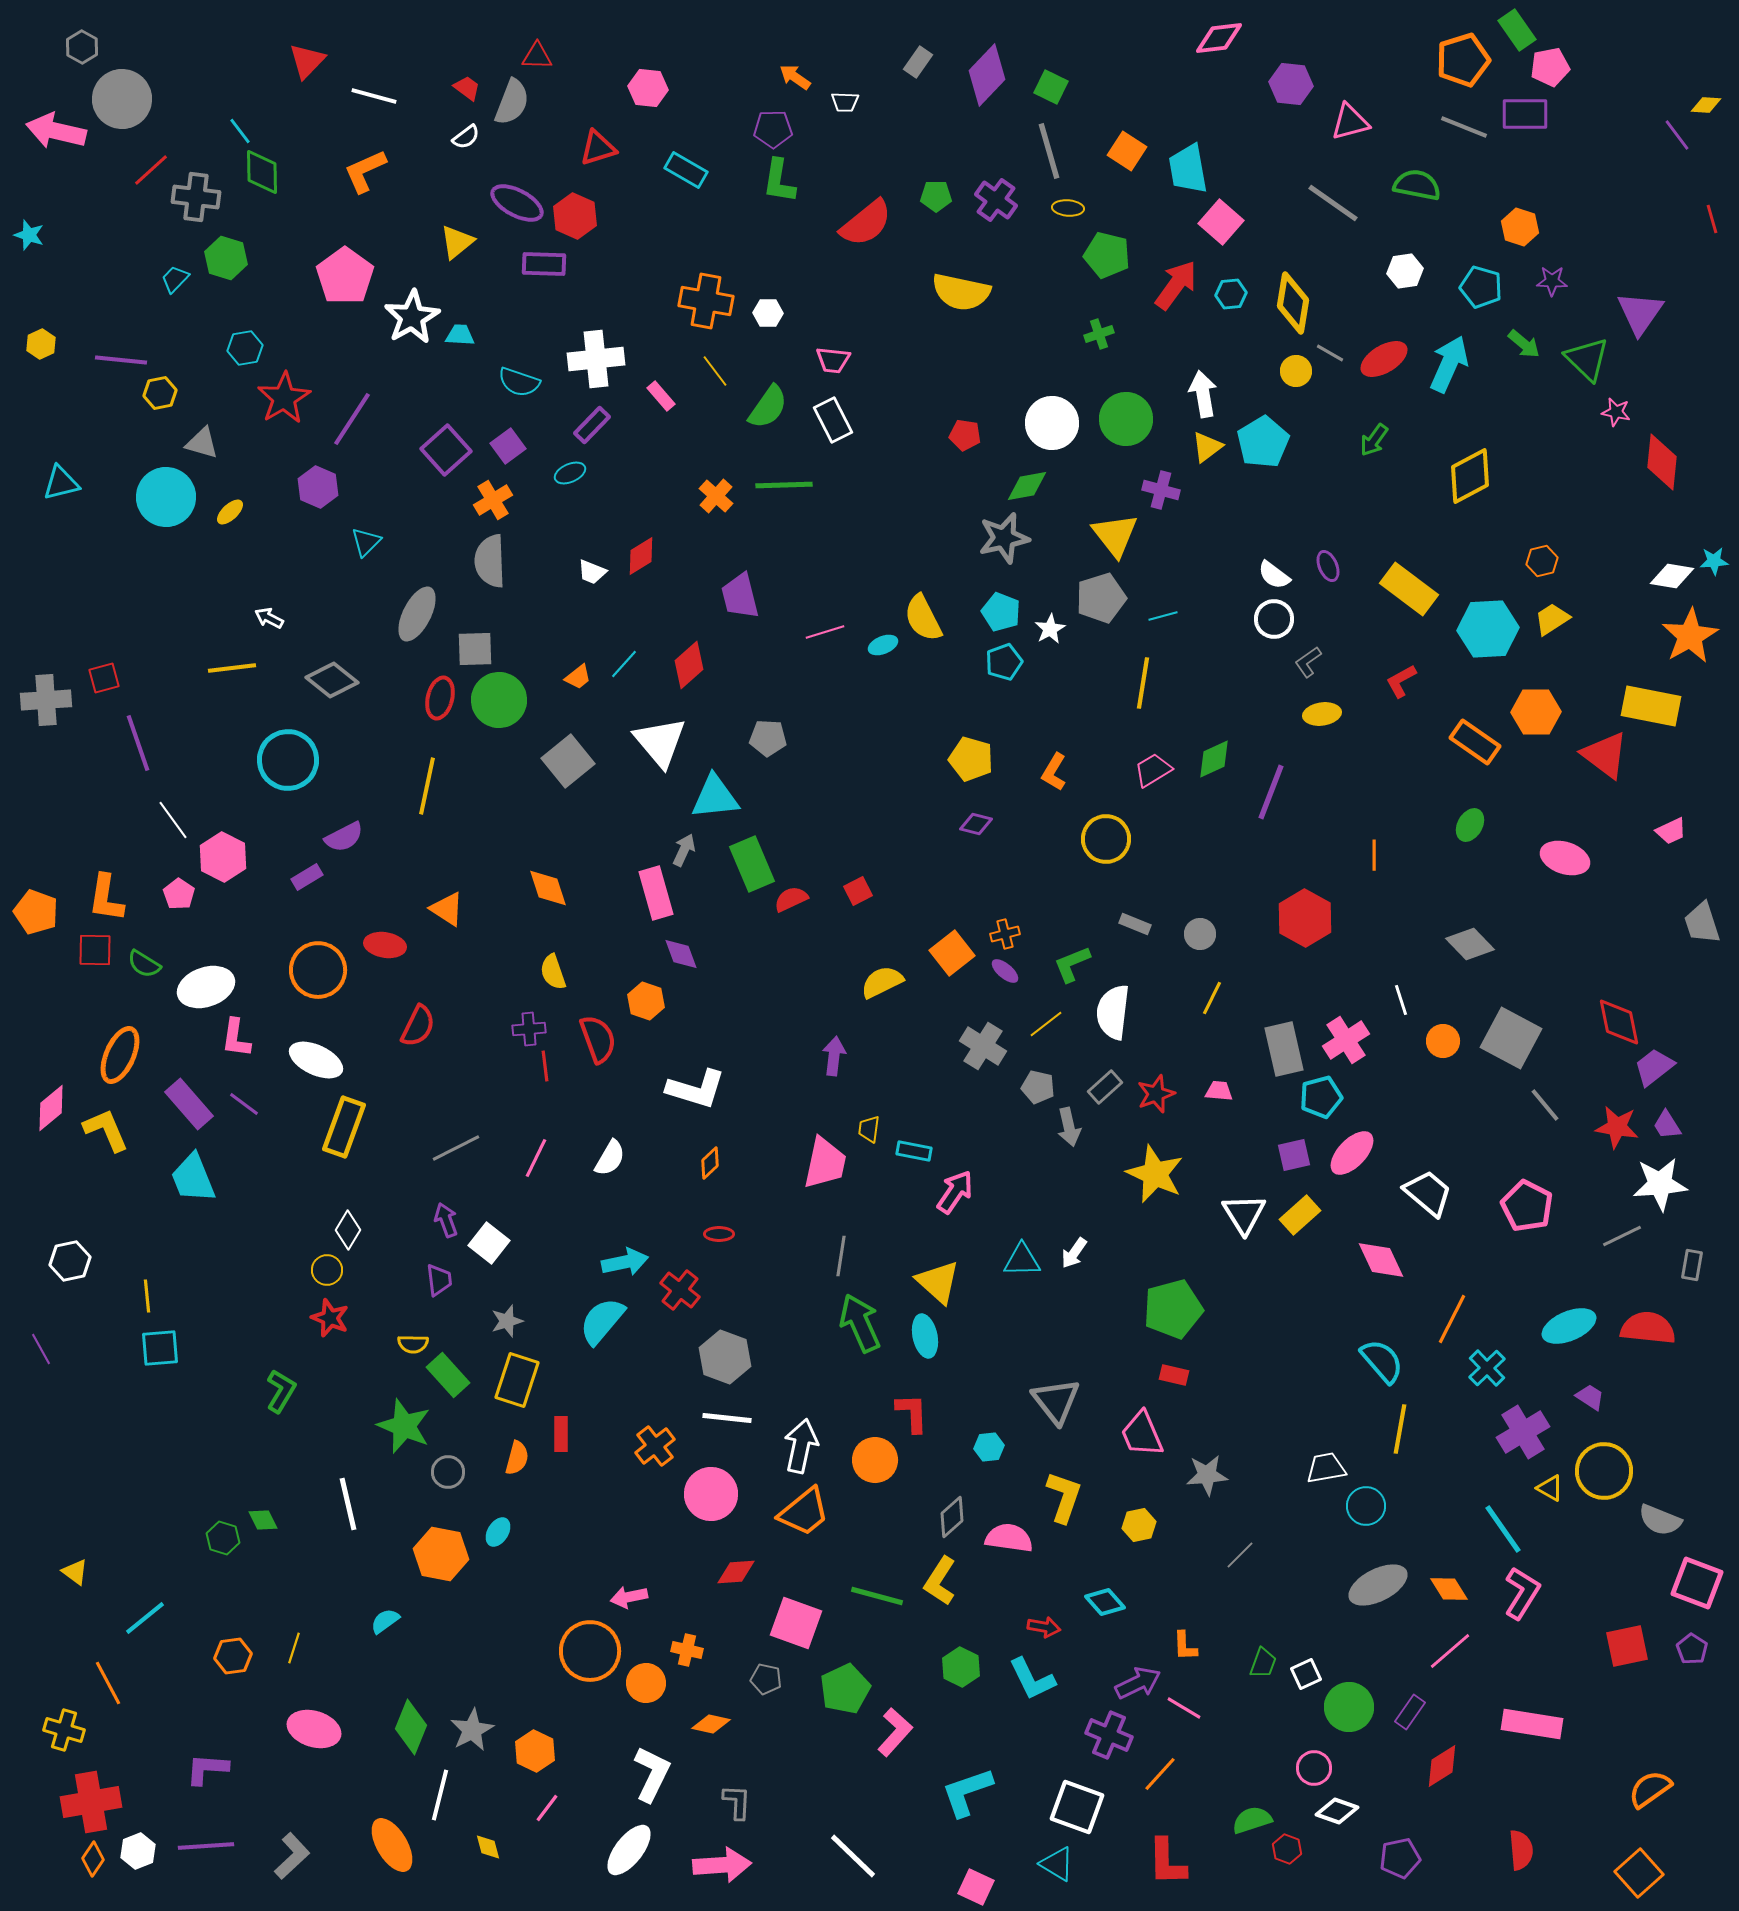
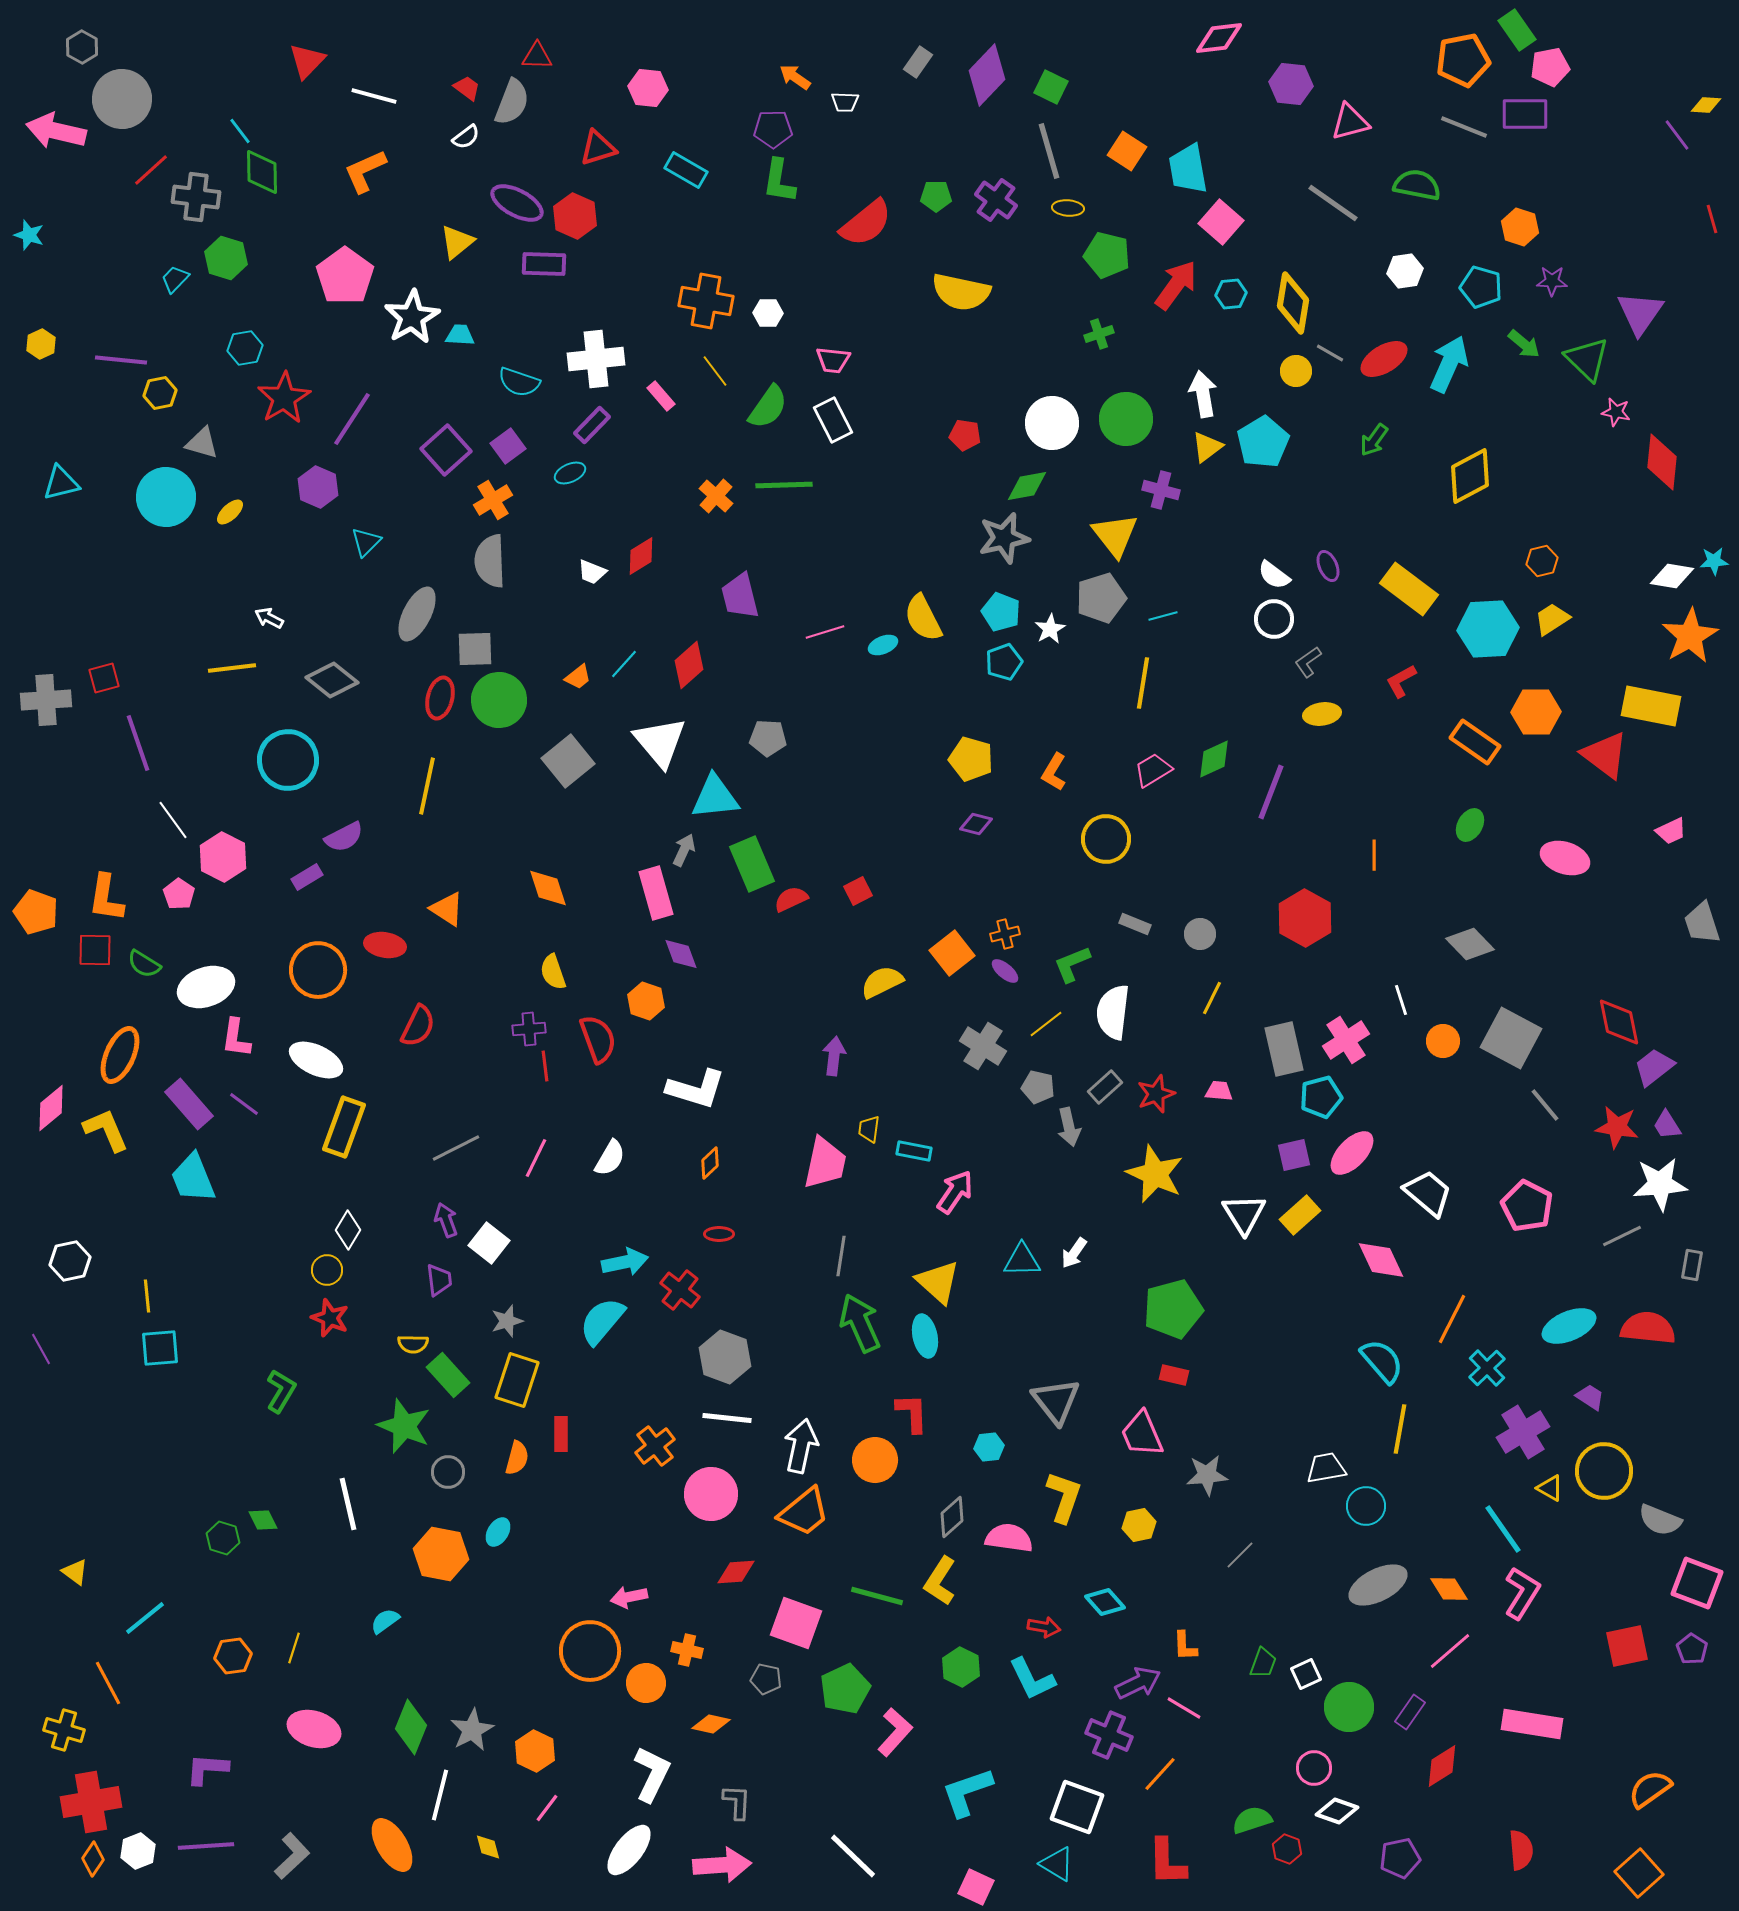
orange pentagon at (1463, 60): rotated 6 degrees clockwise
